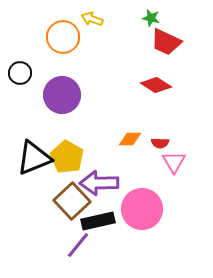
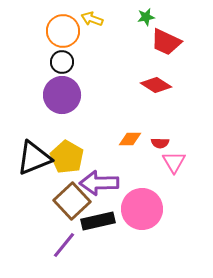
green star: moved 5 px left, 1 px up; rotated 24 degrees counterclockwise
orange circle: moved 6 px up
black circle: moved 42 px right, 11 px up
purple line: moved 14 px left
